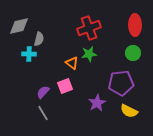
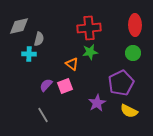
red cross: rotated 15 degrees clockwise
green star: moved 1 px right, 2 px up
orange triangle: moved 1 px down
purple pentagon: rotated 20 degrees counterclockwise
purple semicircle: moved 3 px right, 7 px up
gray line: moved 2 px down
